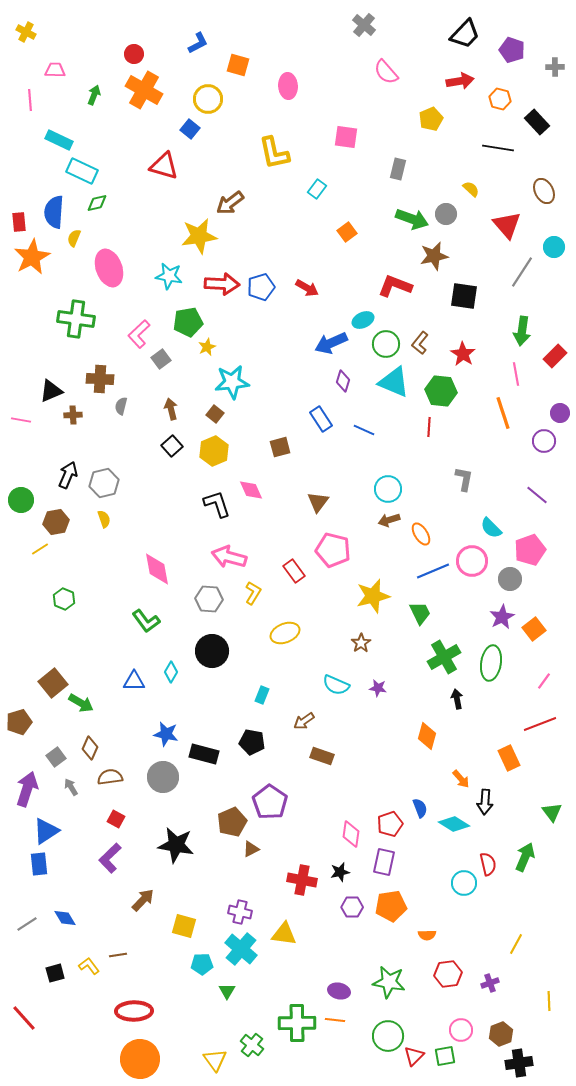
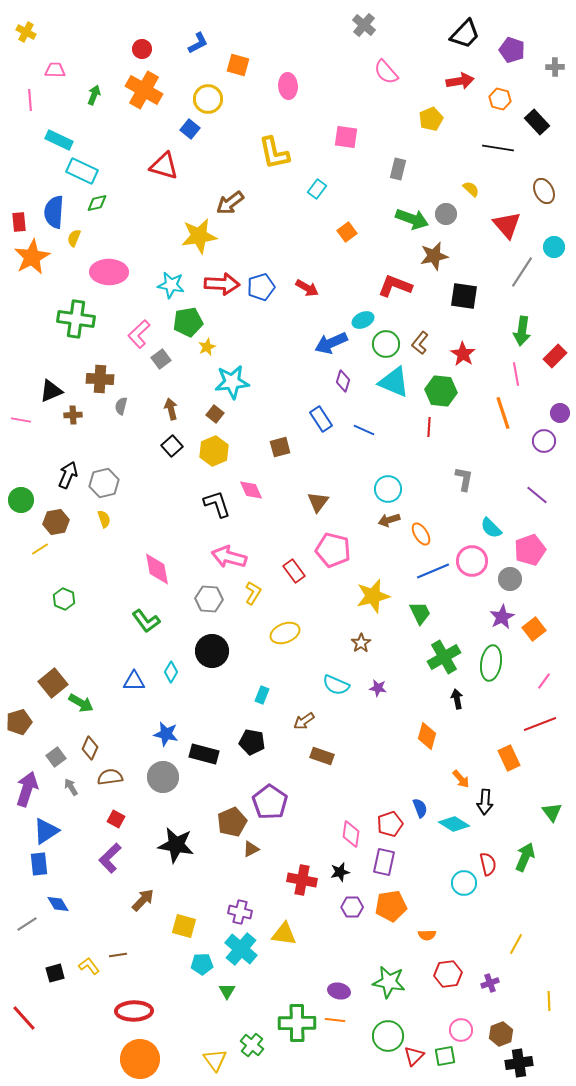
red circle at (134, 54): moved 8 px right, 5 px up
pink ellipse at (109, 268): moved 4 px down; rotated 69 degrees counterclockwise
cyan star at (169, 276): moved 2 px right, 9 px down
blue diamond at (65, 918): moved 7 px left, 14 px up
